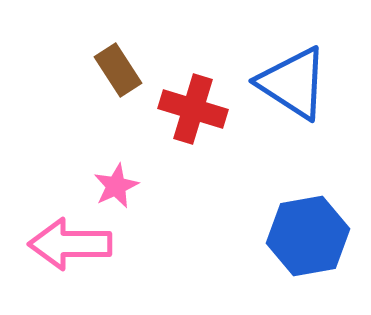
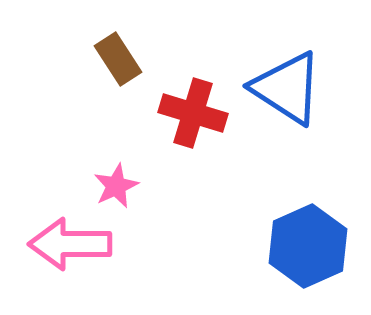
brown rectangle: moved 11 px up
blue triangle: moved 6 px left, 5 px down
red cross: moved 4 px down
blue hexagon: moved 10 px down; rotated 14 degrees counterclockwise
